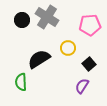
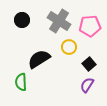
gray cross: moved 12 px right, 4 px down
pink pentagon: moved 1 px down
yellow circle: moved 1 px right, 1 px up
purple semicircle: moved 5 px right, 1 px up
